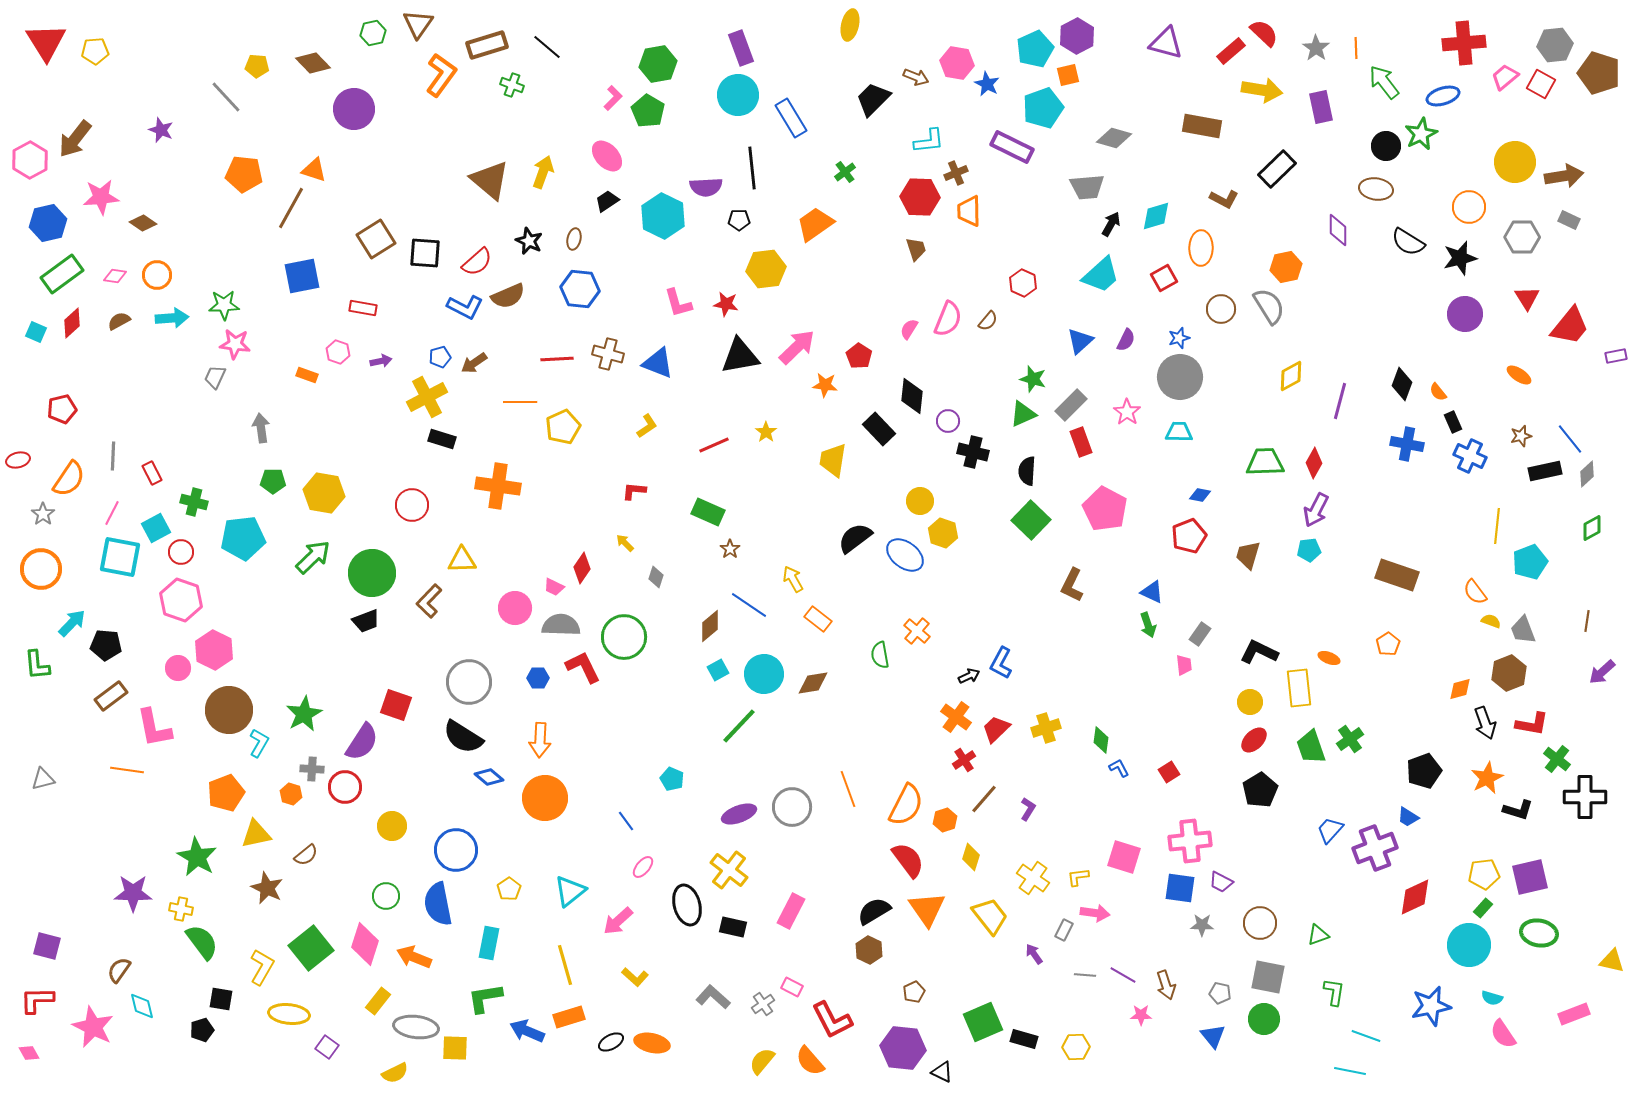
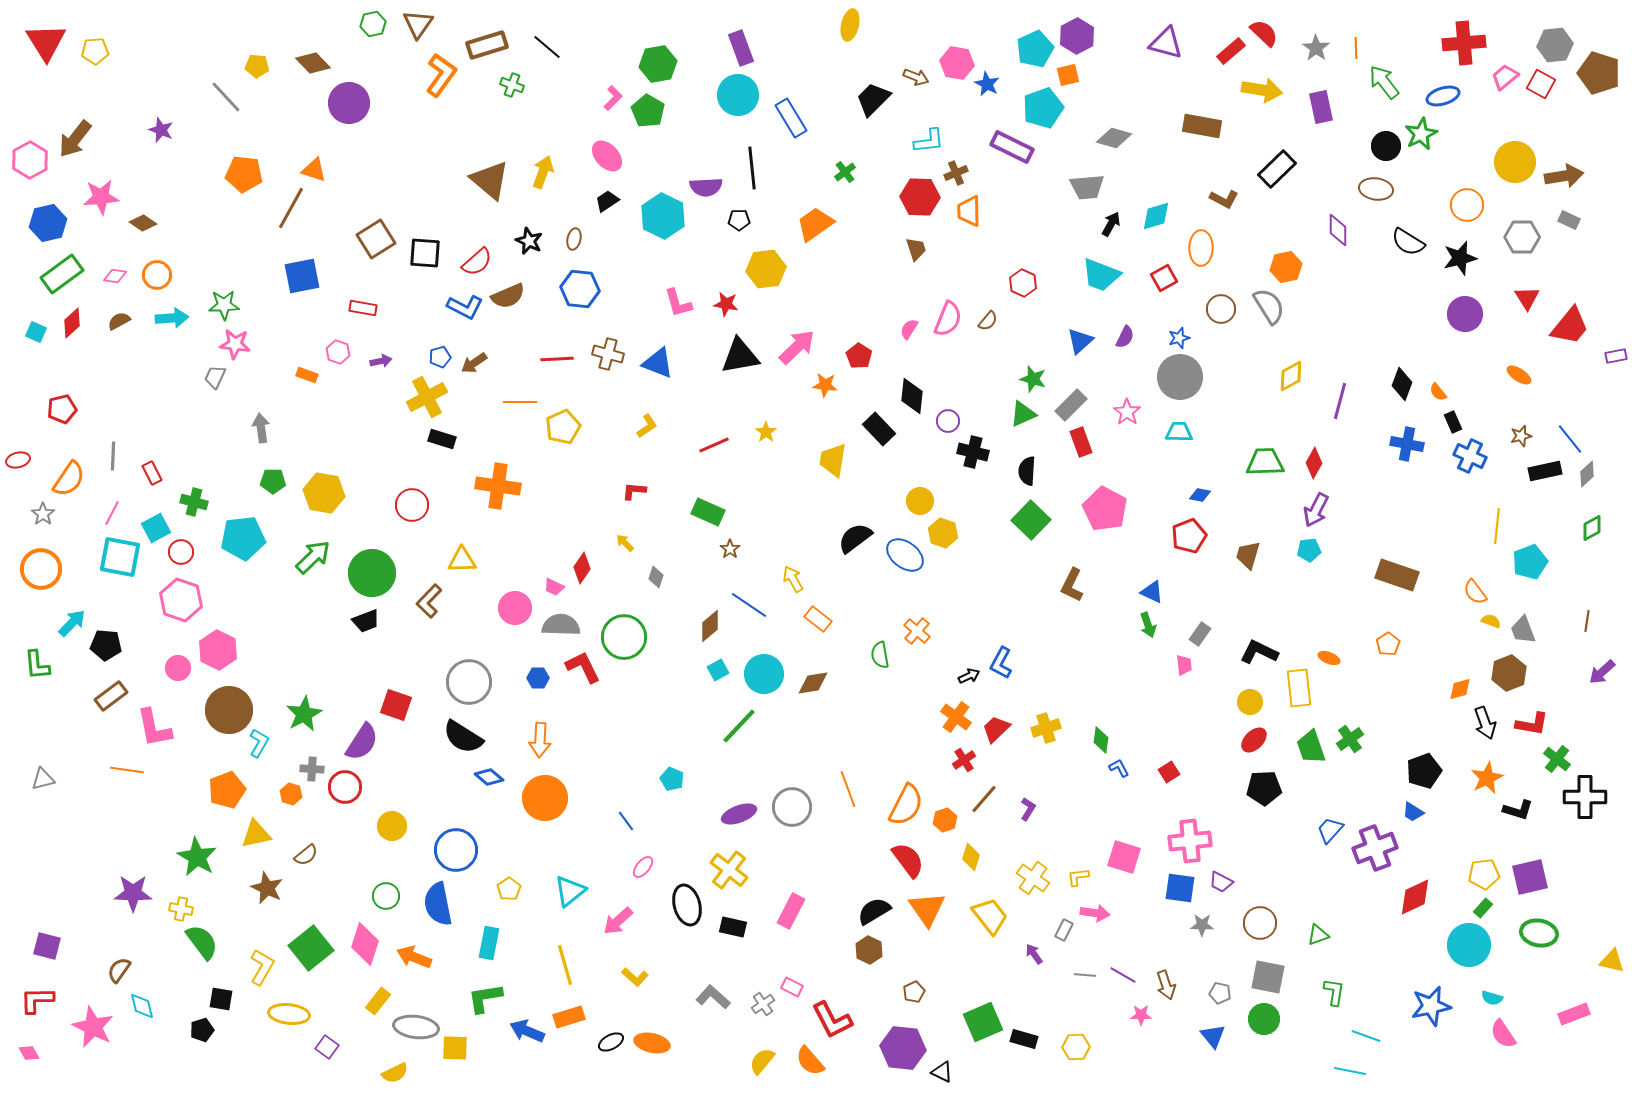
green hexagon at (373, 33): moved 9 px up
purple circle at (354, 109): moved 5 px left, 6 px up
orange circle at (1469, 207): moved 2 px left, 2 px up
cyan trapezoid at (1101, 275): rotated 63 degrees clockwise
purple semicircle at (1126, 340): moved 1 px left, 3 px up
pink hexagon at (214, 650): moved 4 px right
black pentagon at (1260, 790): moved 4 px right, 2 px up; rotated 28 degrees clockwise
orange pentagon at (226, 793): moved 1 px right, 3 px up
blue trapezoid at (1408, 817): moved 5 px right, 5 px up
